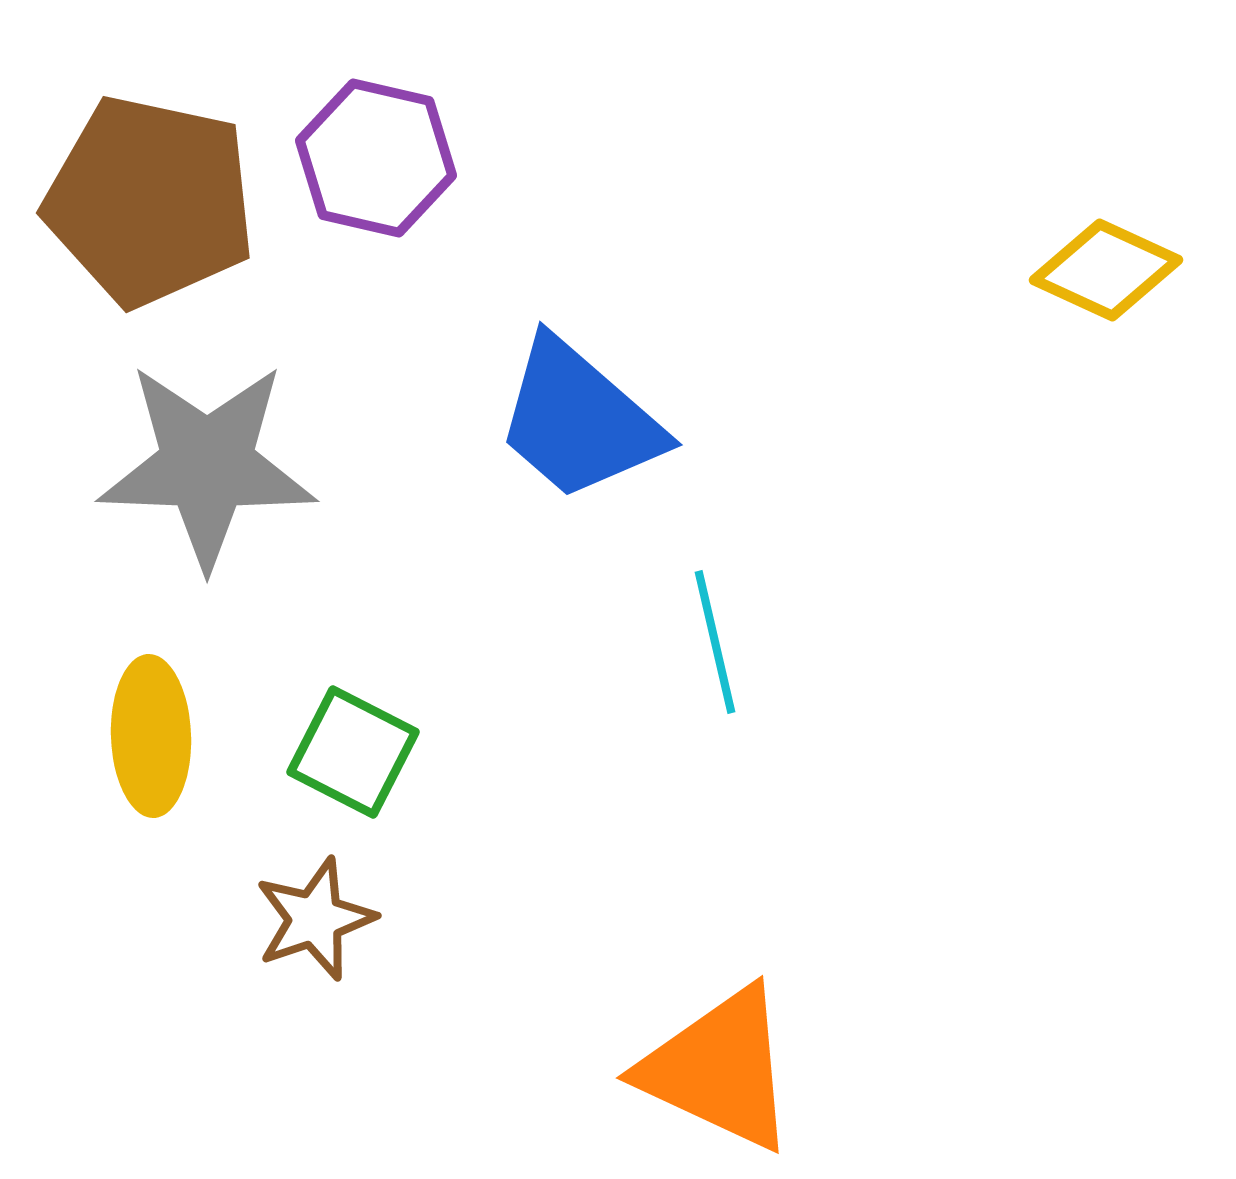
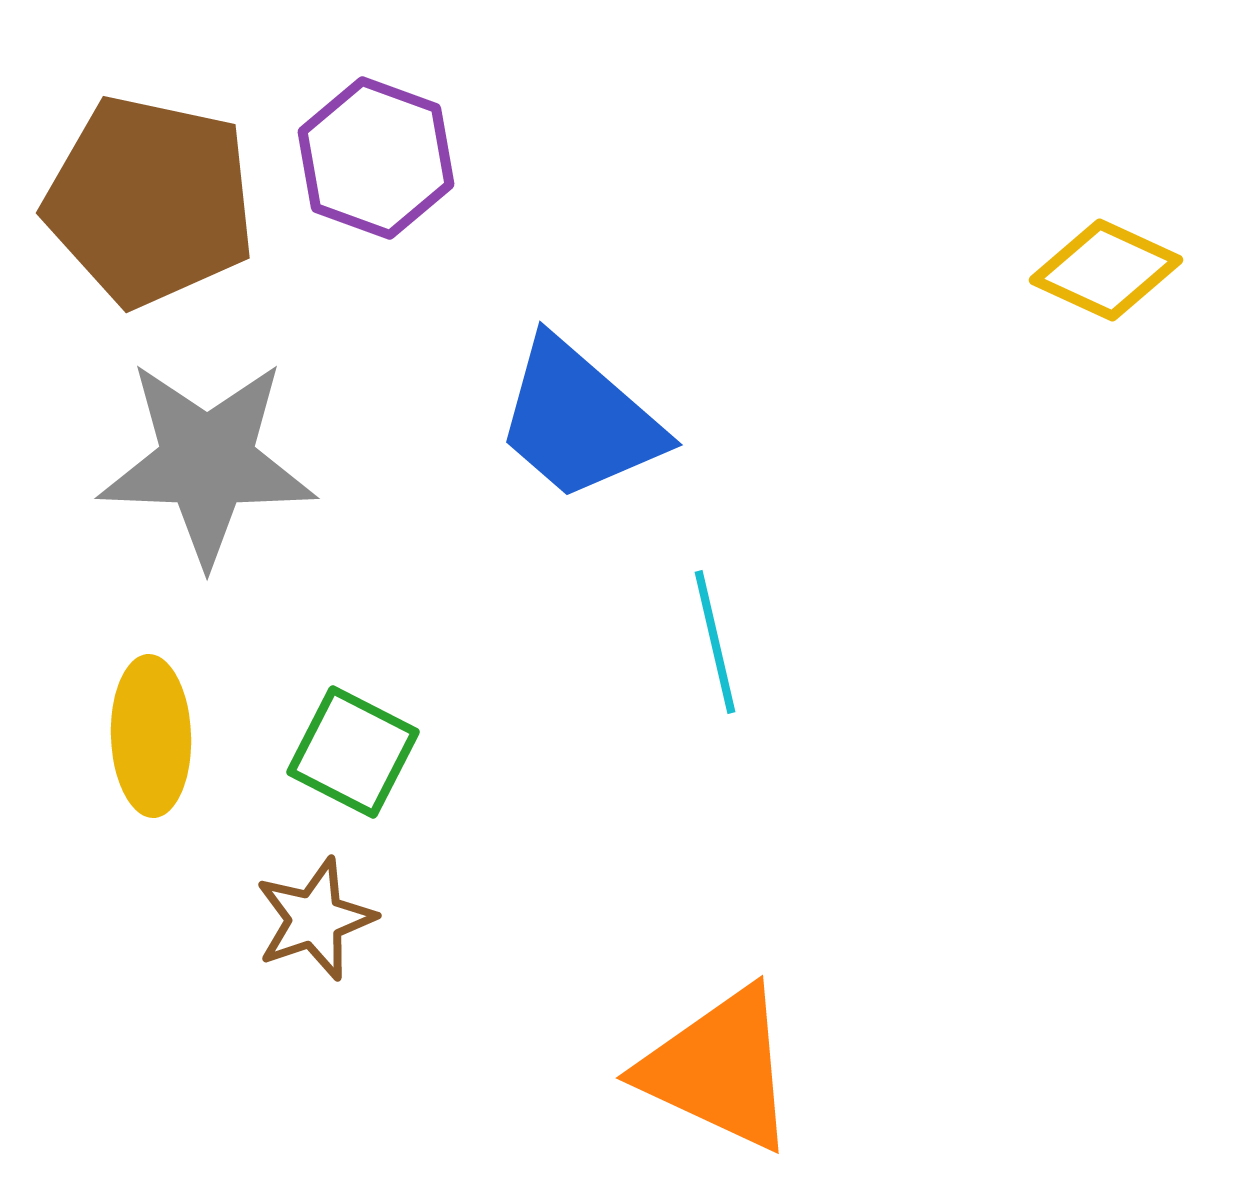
purple hexagon: rotated 7 degrees clockwise
gray star: moved 3 px up
